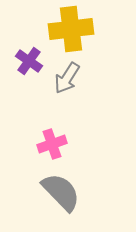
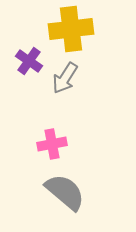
gray arrow: moved 2 px left
pink cross: rotated 8 degrees clockwise
gray semicircle: moved 4 px right; rotated 6 degrees counterclockwise
